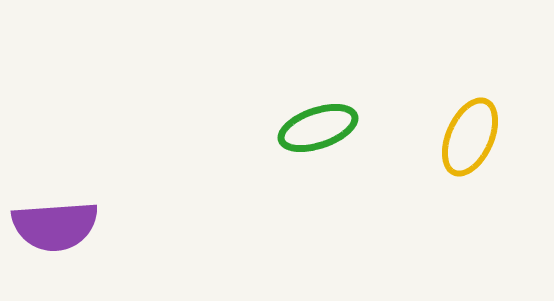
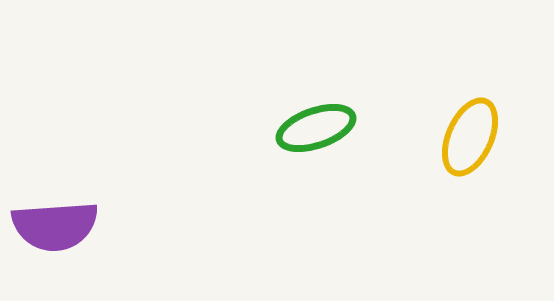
green ellipse: moved 2 px left
